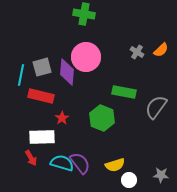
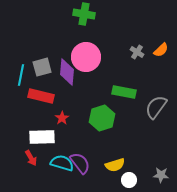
green hexagon: rotated 20 degrees clockwise
